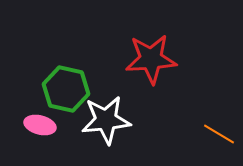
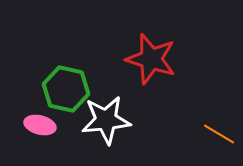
red star: rotated 21 degrees clockwise
